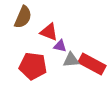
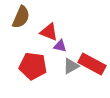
brown semicircle: moved 2 px left
gray triangle: moved 6 px down; rotated 24 degrees counterclockwise
